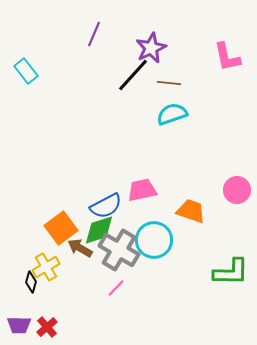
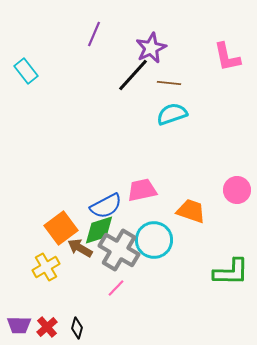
black diamond: moved 46 px right, 46 px down
